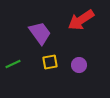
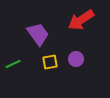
purple trapezoid: moved 2 px left, 1 px down
purple circle: moved 3 px left, 6 px up
